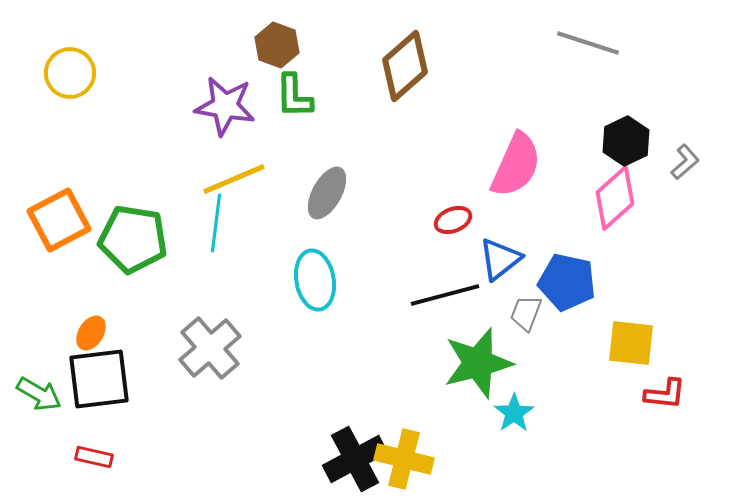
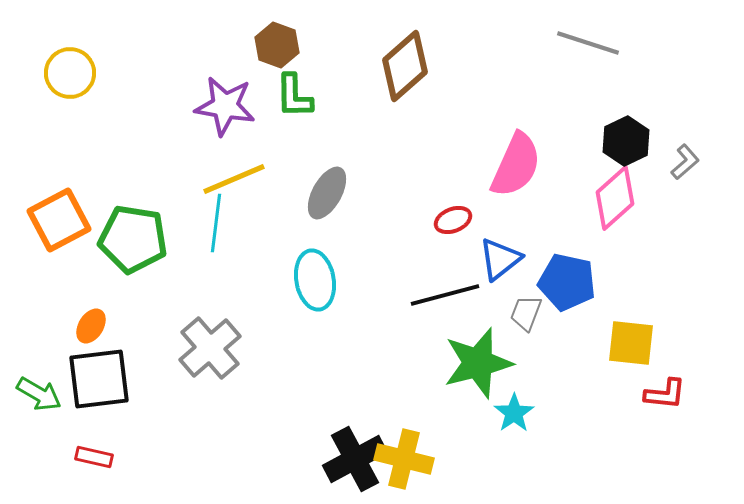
orange ellipse: moved 7 px up
